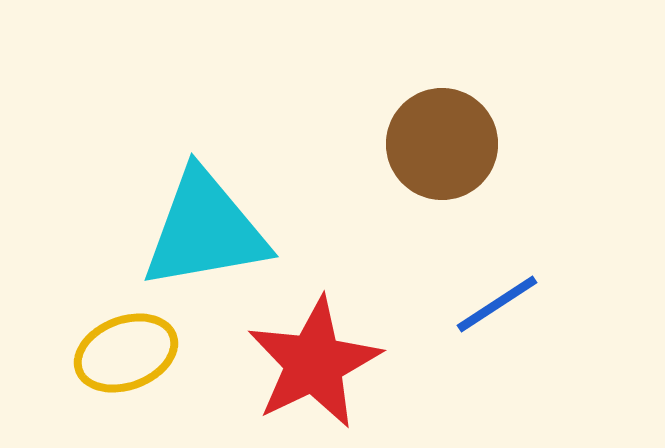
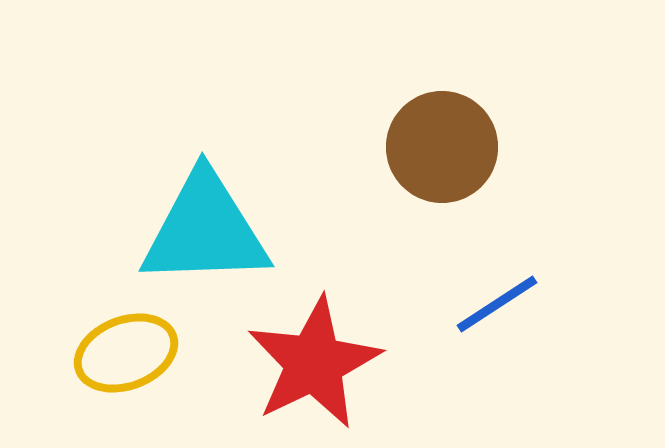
brown circle: moved 3 px down
cyan triangle: rotated 8 degrees clockwise
